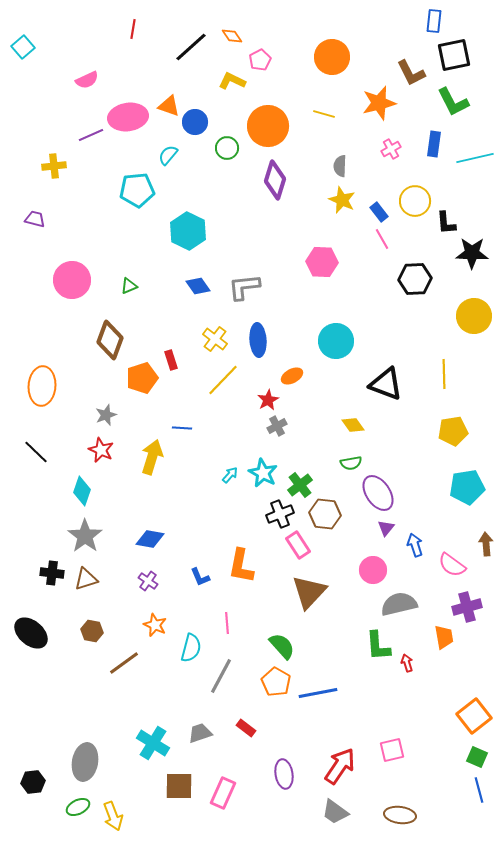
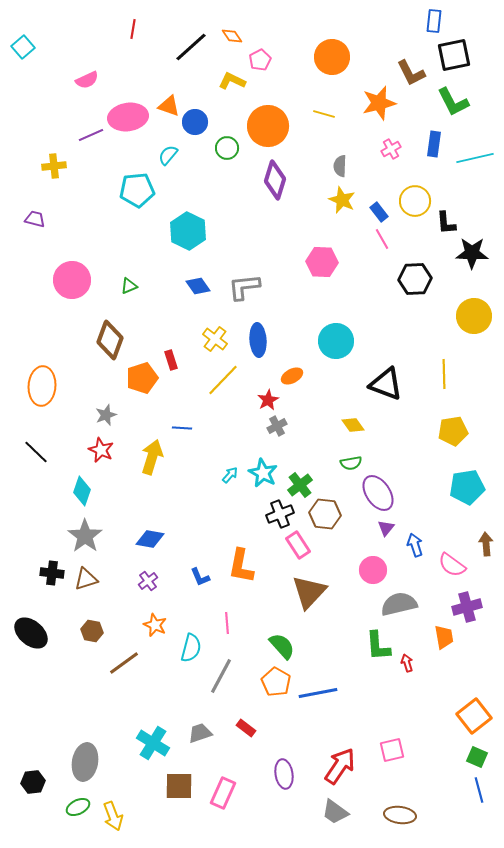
purple cross at (148, 581): rotated 18 degrees clockwise
